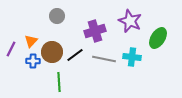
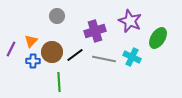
cyan cross: rotated 18 degrees clockwise
